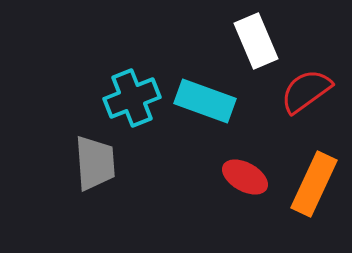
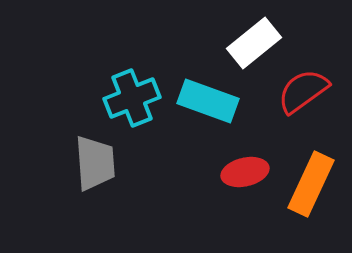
white rectangle: moved 2 px left, 2 px down; rotated 74 degrees clockwise
red semicircle: moved 3 px left
cyan rectangle: moved 3 px right
red ellipse: moved 5 px up; rotated 42 degrees counterclockwise
orange rectangle: moved 3 px left
